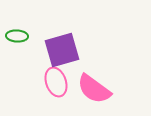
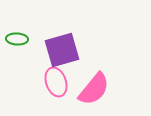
green ellipse: moved 3 px down
pink semicircle: rotated 87 degrees counterclockwise
